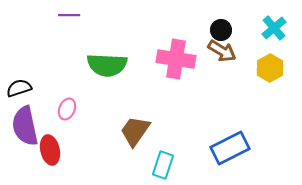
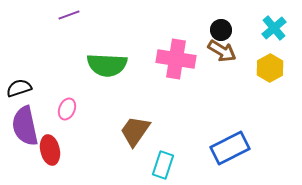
purple line: rotated 20 degrees counterclockwise
